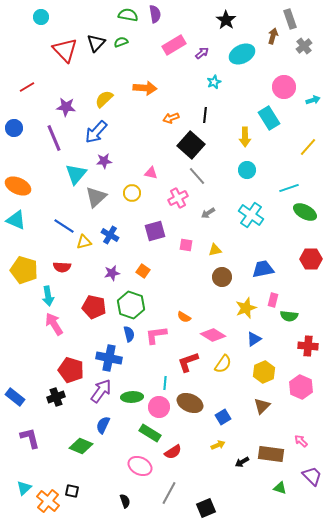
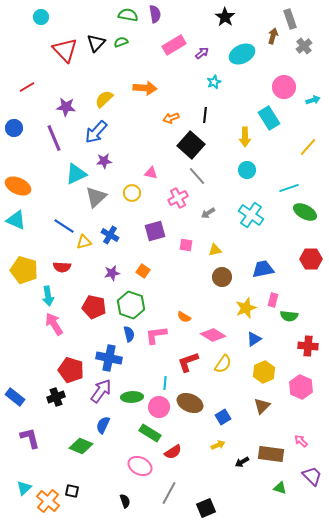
black star at (226, 20): moved 1 px left, 3 px up
cyan triangle at (76, 174): rotated 25 degrees clockwise
